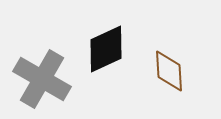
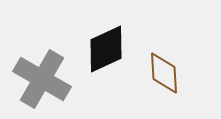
brown diamond: moved 5 px left, 2 px down
